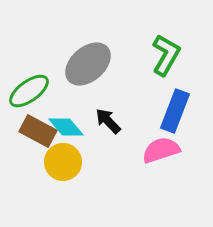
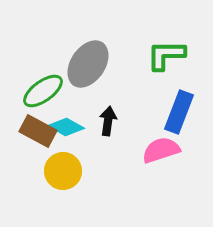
green L-shape: rotated 120 degrees counterclockwise
gray ellipse: rotated 15 degrees counterclockwise
green ellipse: moved 14 px right
blue rectangle: moved 4 px right, 1 px down
black arrow: rotated 52 degrees clockwise
cyan diamond: rotated 21 degrees counterclockwise
yellow circle: moved 9 px down
